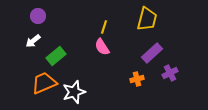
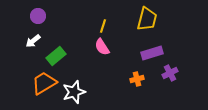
yellow line: moved 1 px left, 1 px up
purple rectangle: rotated 25 degrees clockwise
orange trapezoid: rotated 8 degrees counterclockwise
